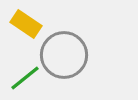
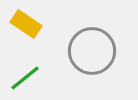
gray circle: moved 28 px right, 4 px up
